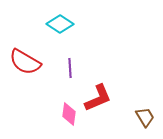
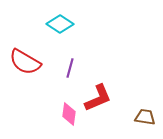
purple line: rotated 18 degrees clockwise
brown trapezoid: rotated 50 degrees counterclockwise
